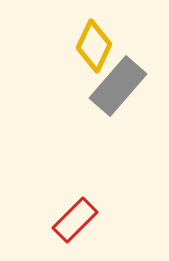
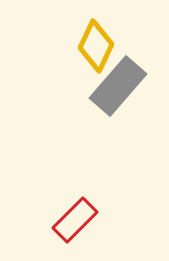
yellow diamond: moved 2 px right
